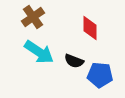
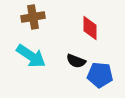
brown cross: rotated 25 degrees clockwise
cyan arrow: moved 8 px left, 4 px down
black semicircle: moved 2 px right
